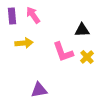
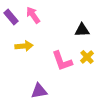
purple rectangle: moved 1 px left, 1 px down; rotated 35 degrees counterclockwise
yellow arrow: moved 3 px down
pink L-shape: moved 1 px left, 9 px down
purple triangle: moved 1 px down
